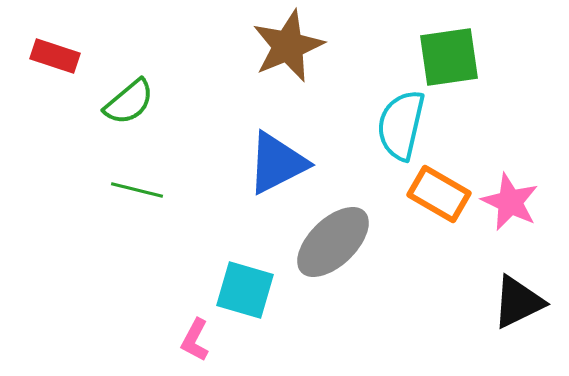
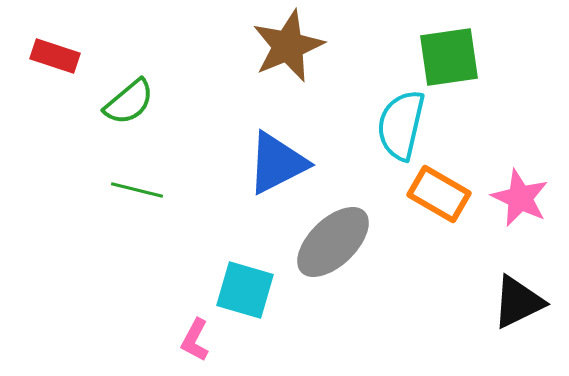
pink star: moved 10 px right, 4 px up
